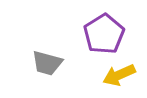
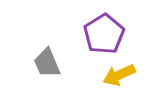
gray trapezoid: rotated 52 degrees clockwise
